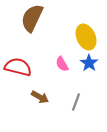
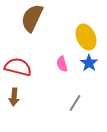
pink semicircle: rotated 14 degrees clockwise
brown arrow: moved 26 px left; rotated 66 degrees clockwise
gray line: moved 1 px left, 1 px down; rotated 12 degrees clockwise
